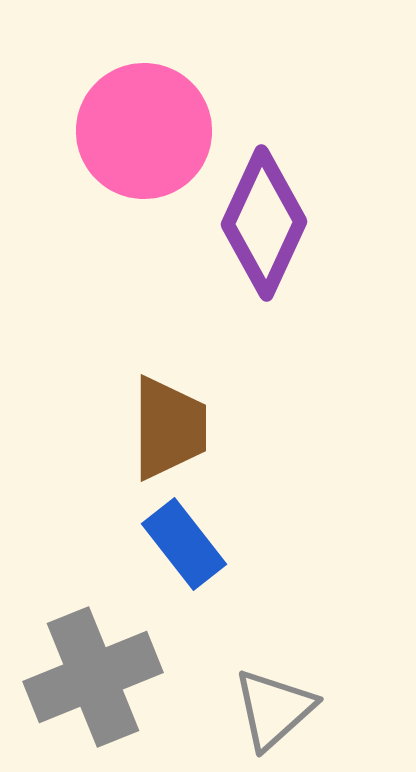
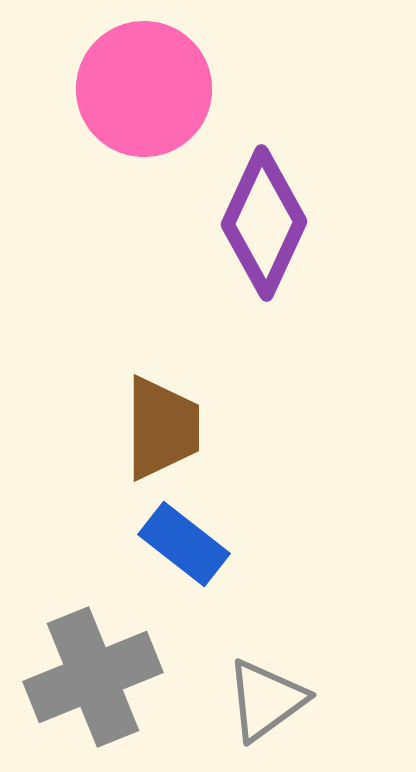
pink circle: moved 42 px up
brown trapezoid: moved 7 px left
blue rectangle: rotated 14 degrees counterclockwise
gray triangle: moved 8 px left, 9 px up; rotated 6 degrees clockwise
